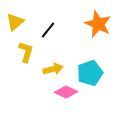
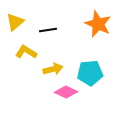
black line: rotated 42 degrees clockwise
yellow L-shape: rotated 75 degrees counterclockwise
cyan pentagon: rotated 15 degrees clockwise
